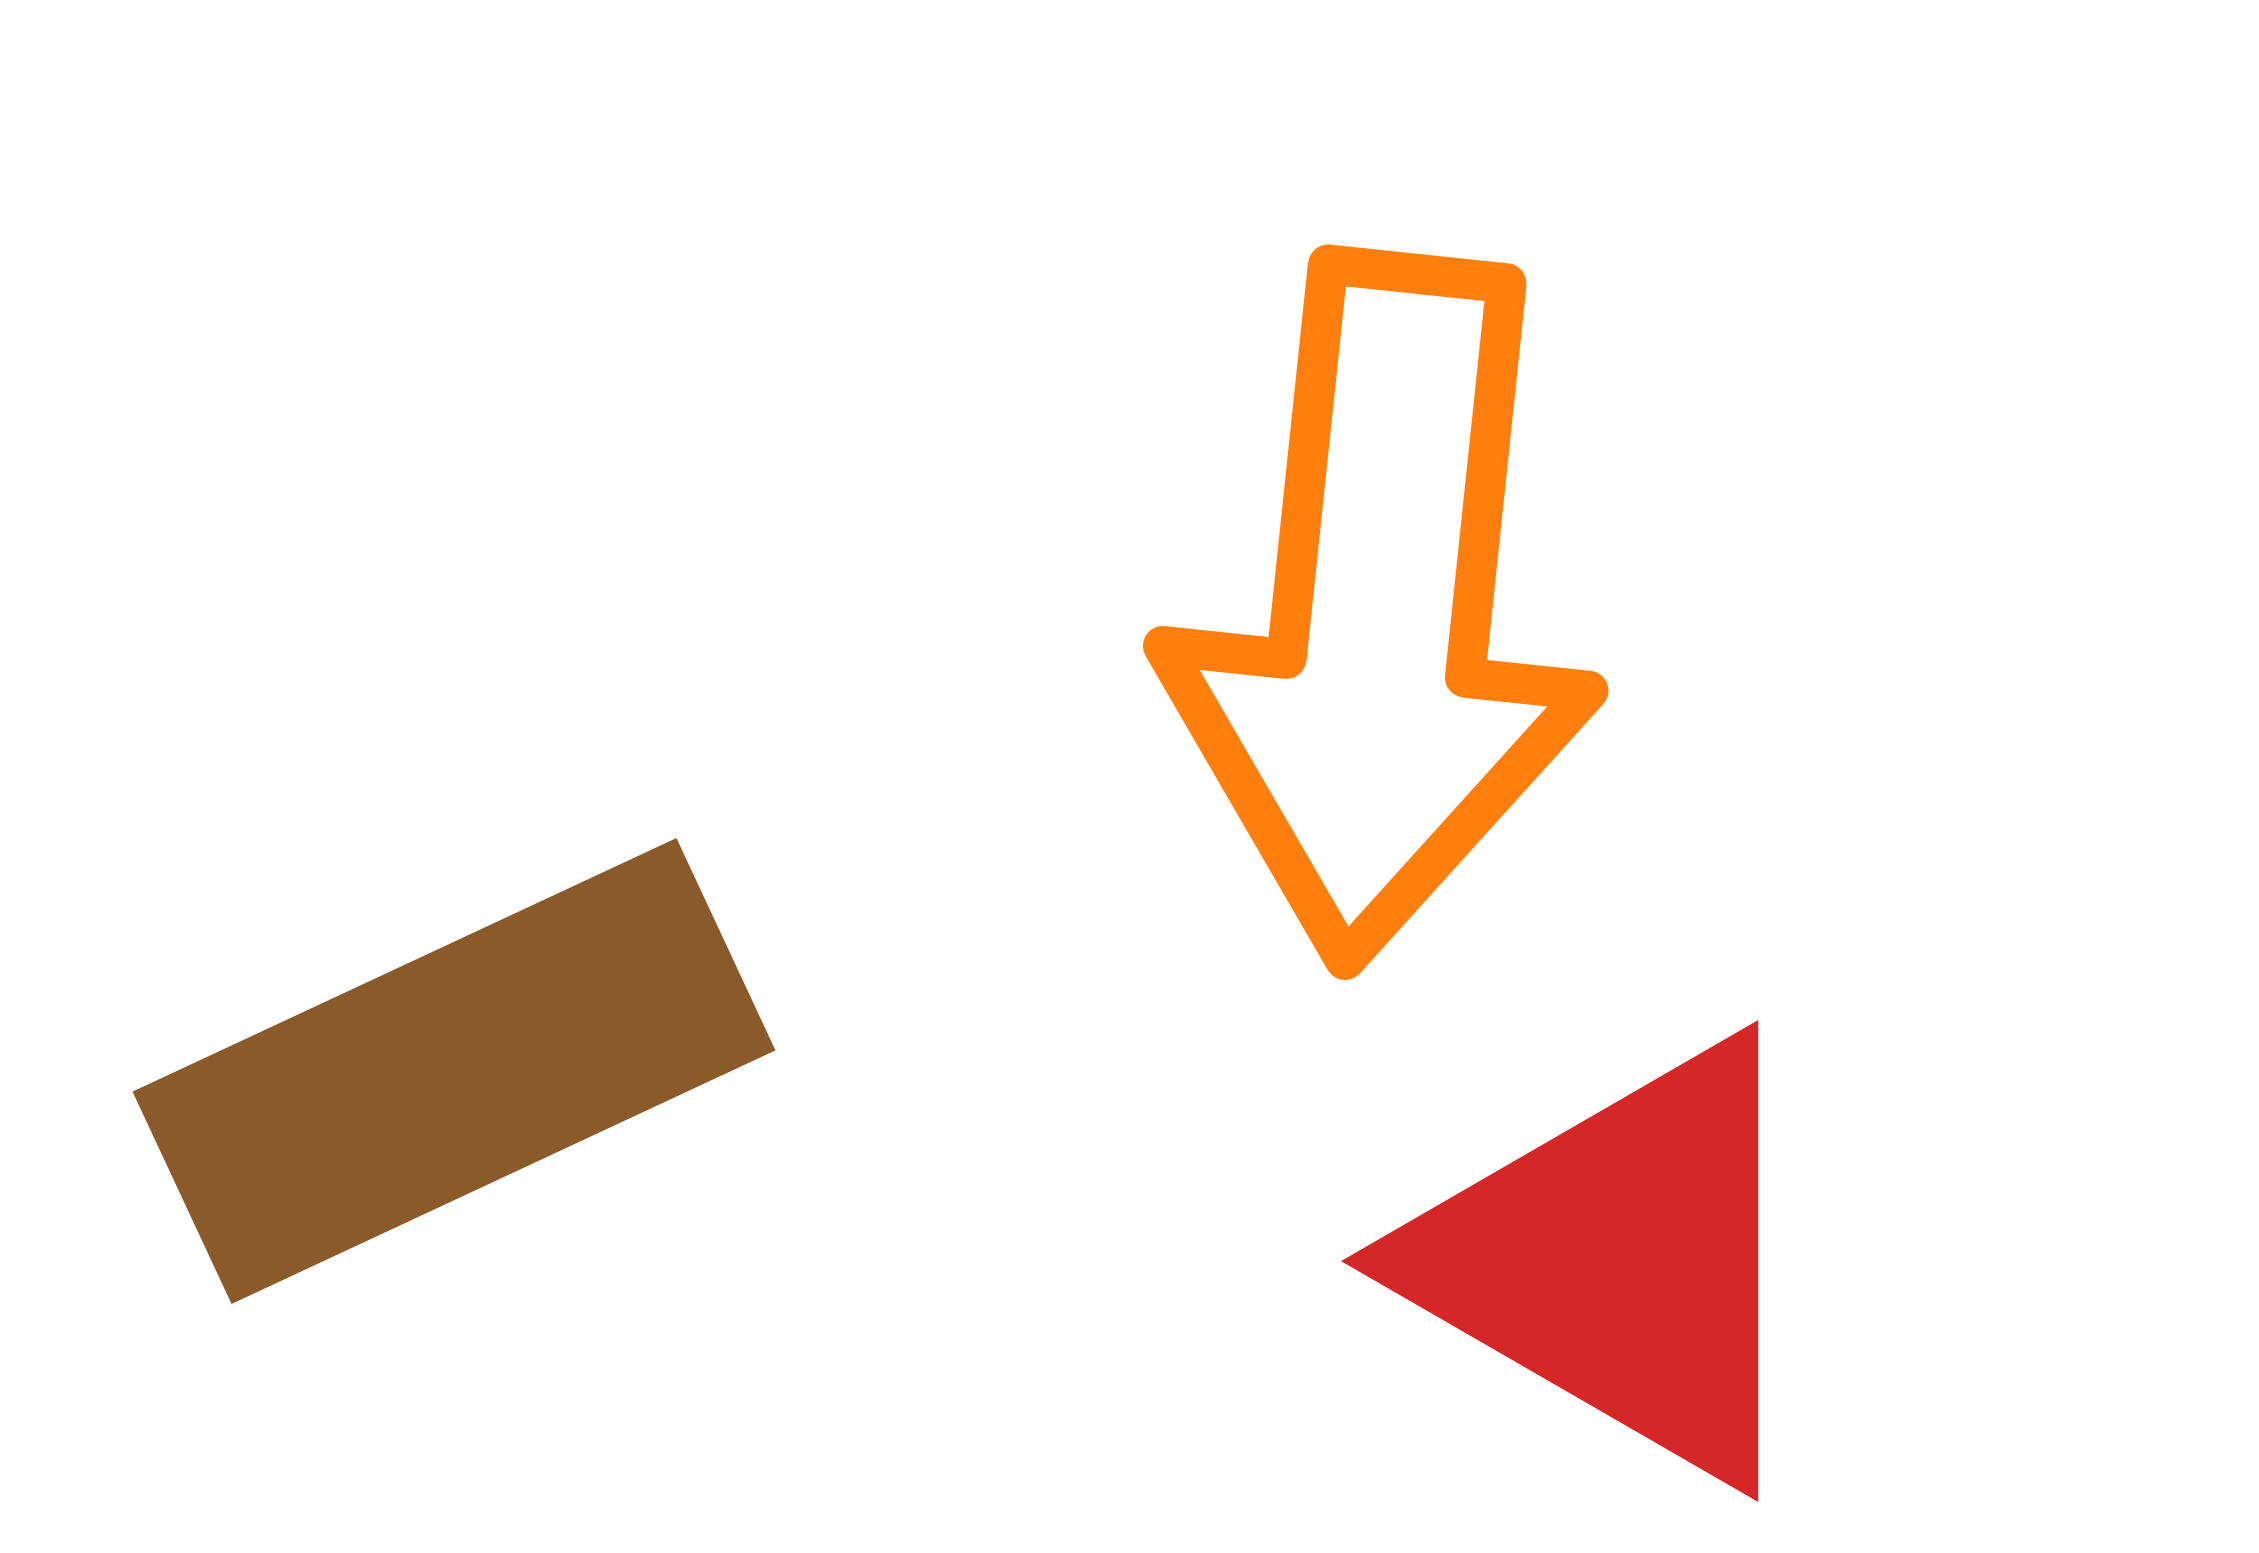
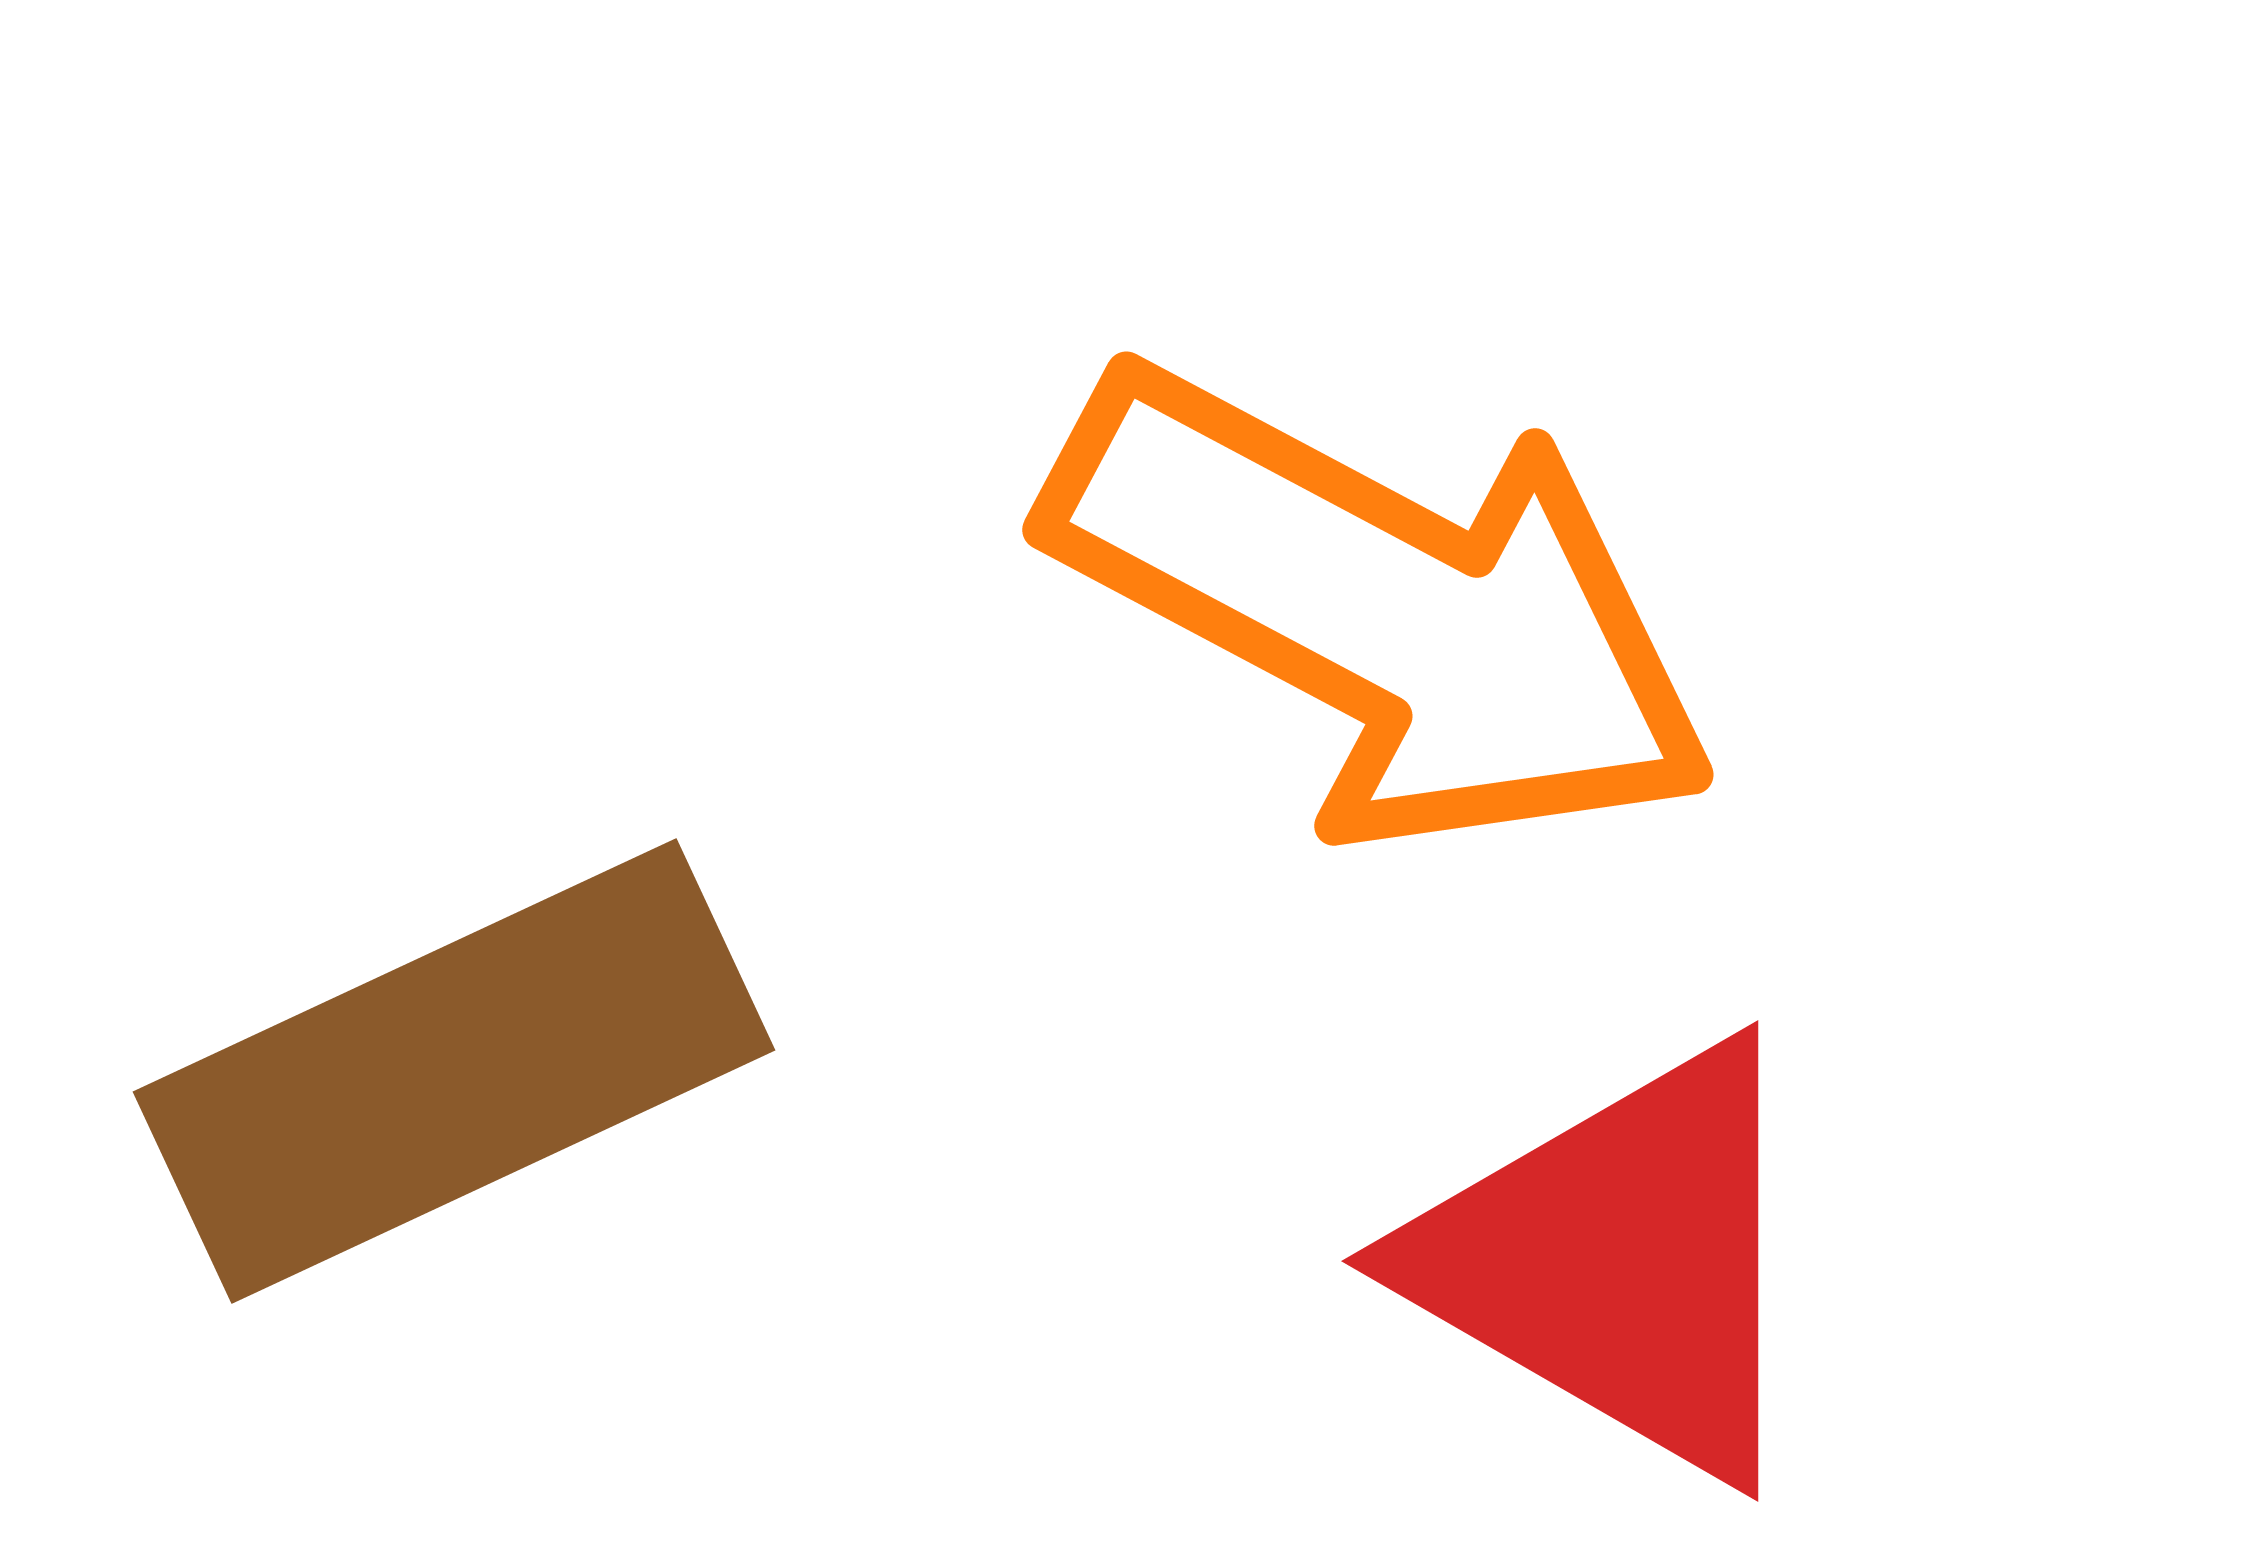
orange arrow: rotated 68 degrees counterclockwise
